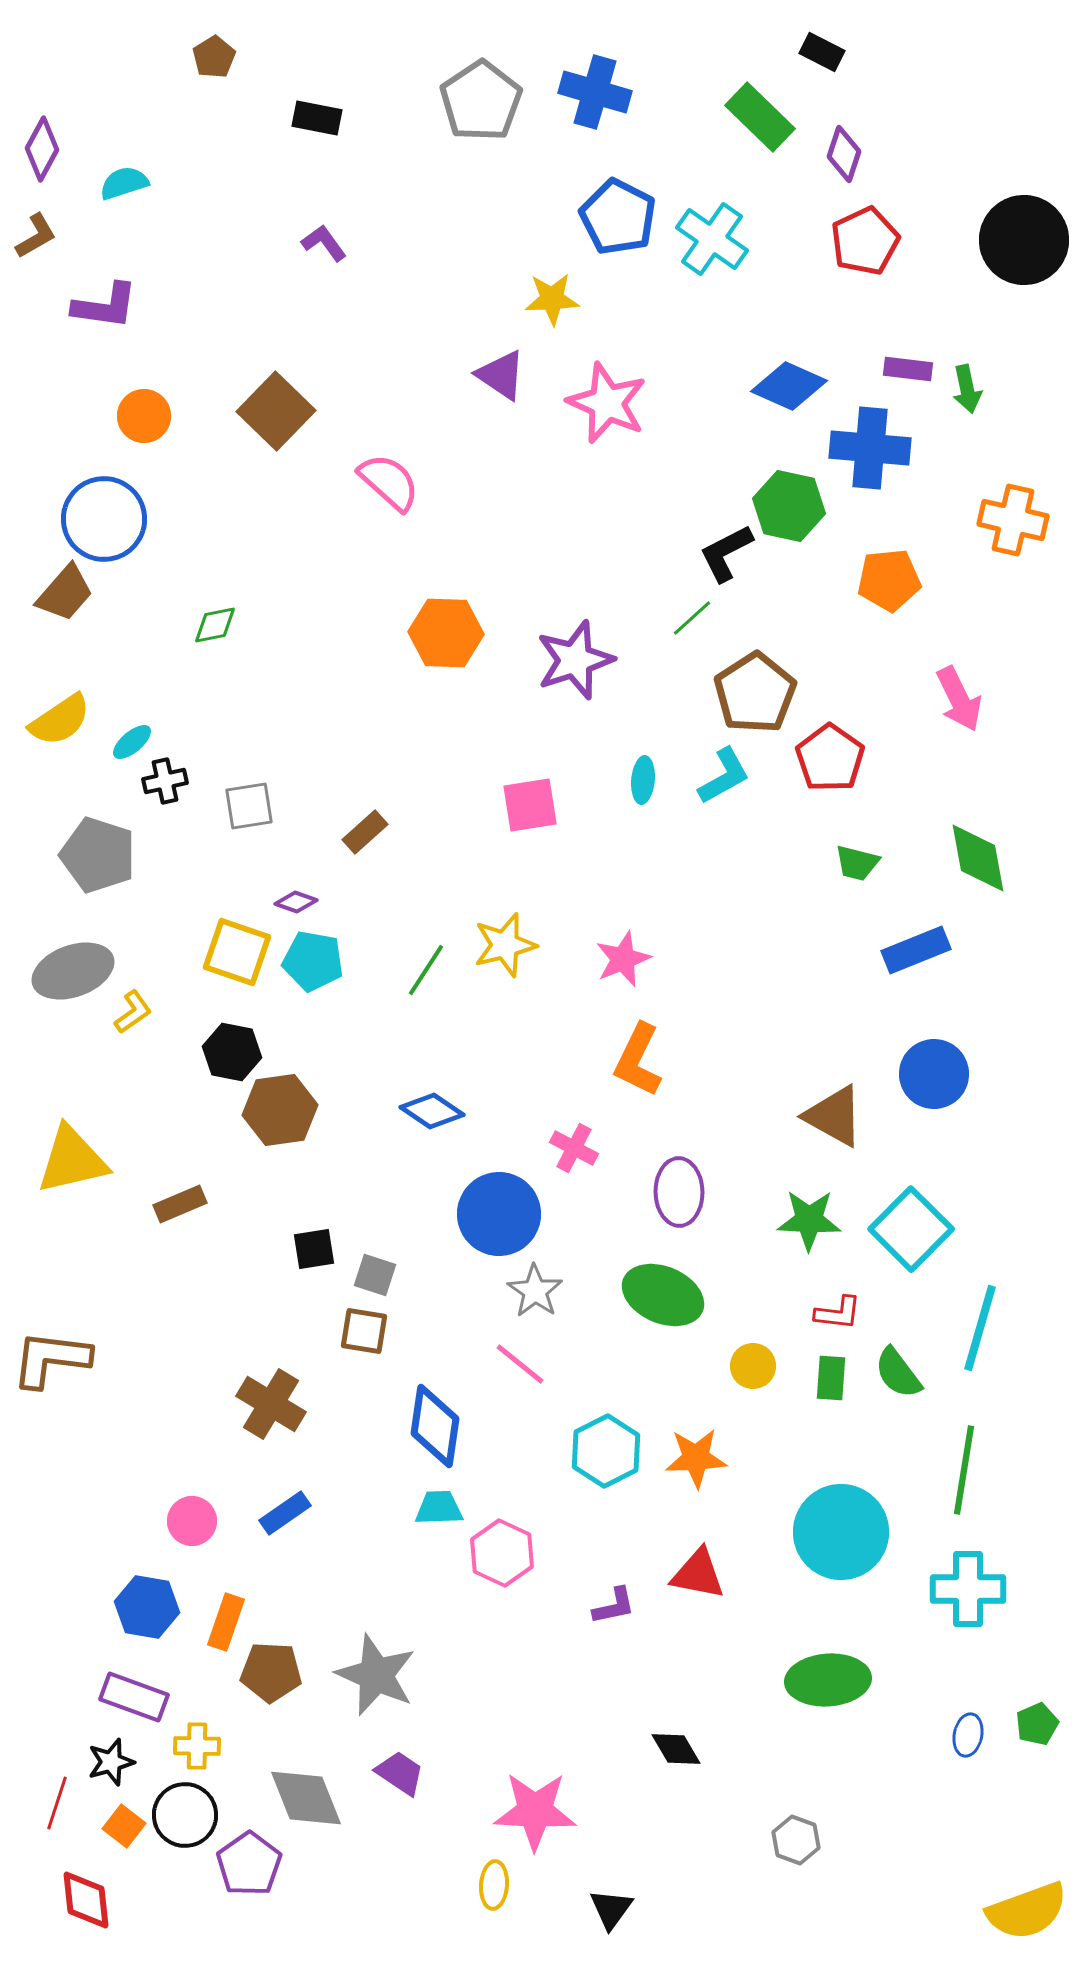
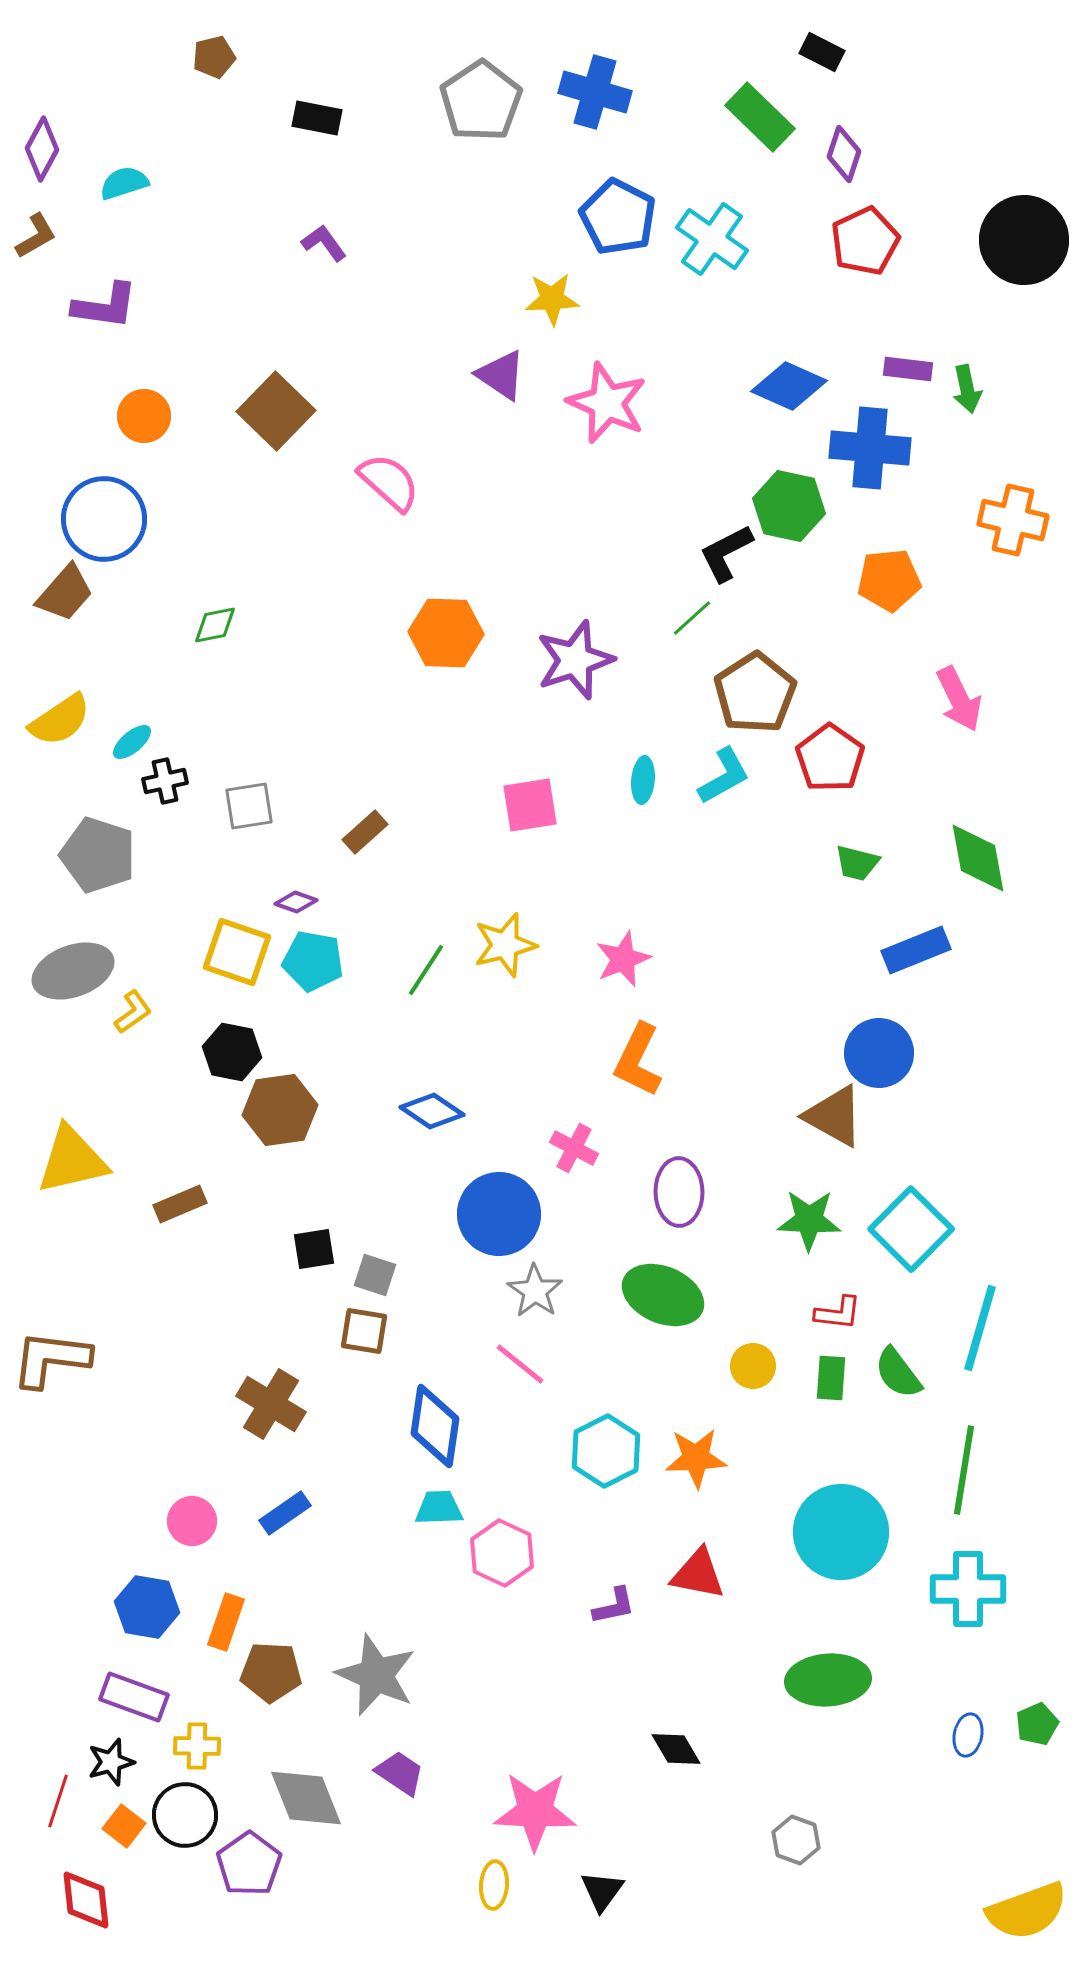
brown pentagon at (214, 57): rotated 18 degrees clockwise
blue circle at (934, 1074): moved 55 px left, 21 px up
red line at (57, 1803): moved 1 px right, 2 px up
black triangle at (611, 1909): moved 9 px left, 18 px up
